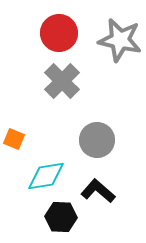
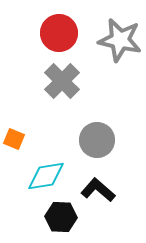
black L-shape: moved 1 px up
